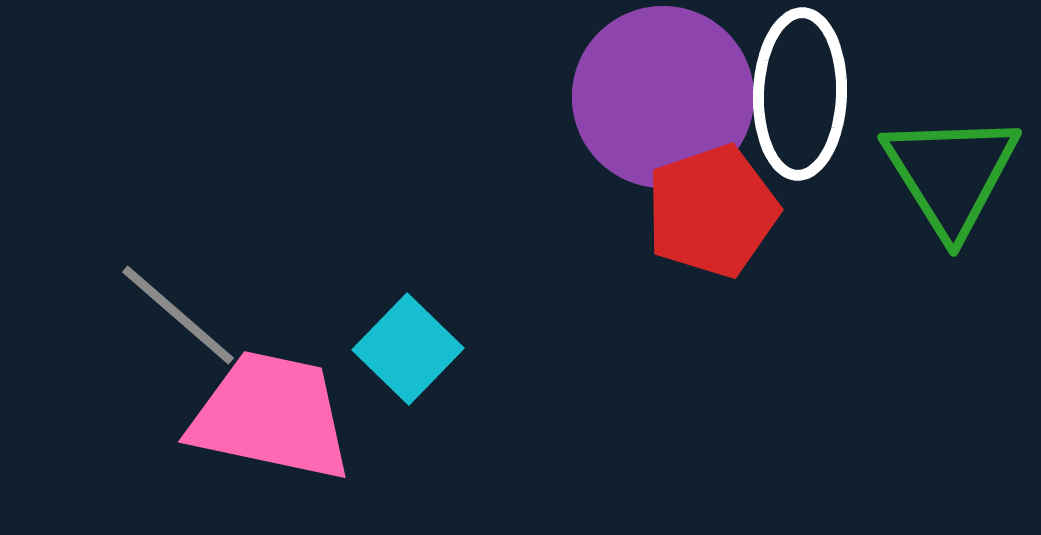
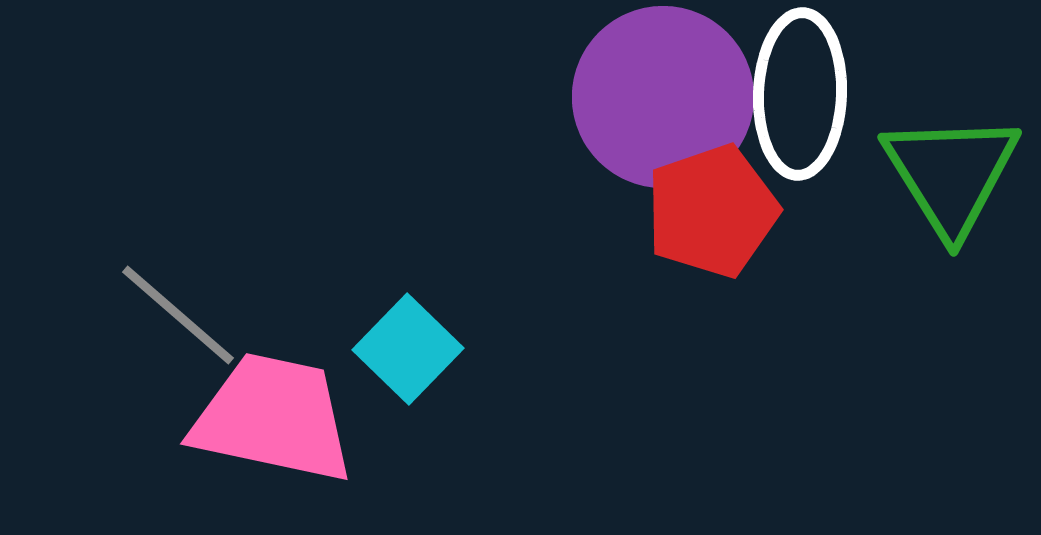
pink trapezoid: moved 2 px right, 2 px down
